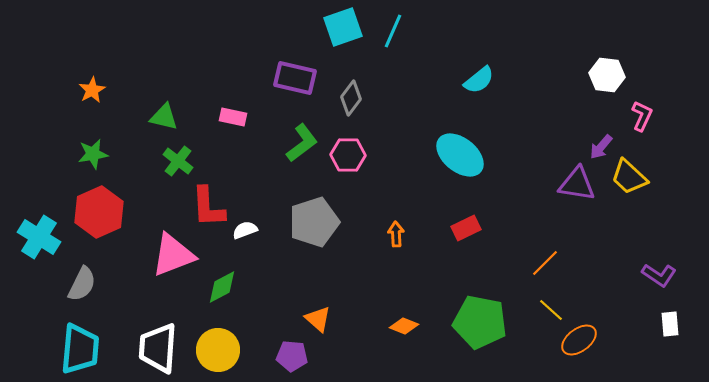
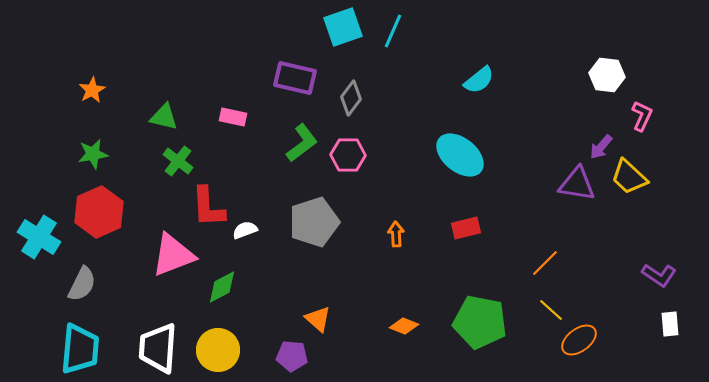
red rectangle: rotated 12 degrees clockwise
